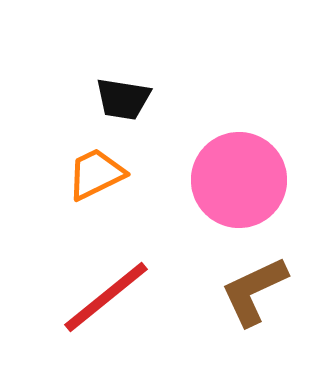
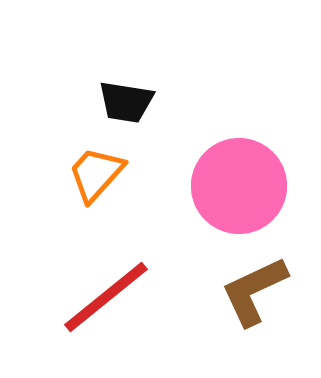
black trapezoid: moved 3 px right, 3 px down
orange trapezoid: rotated 22 degrees counterclockwise
pink circle: moved 6 px down
